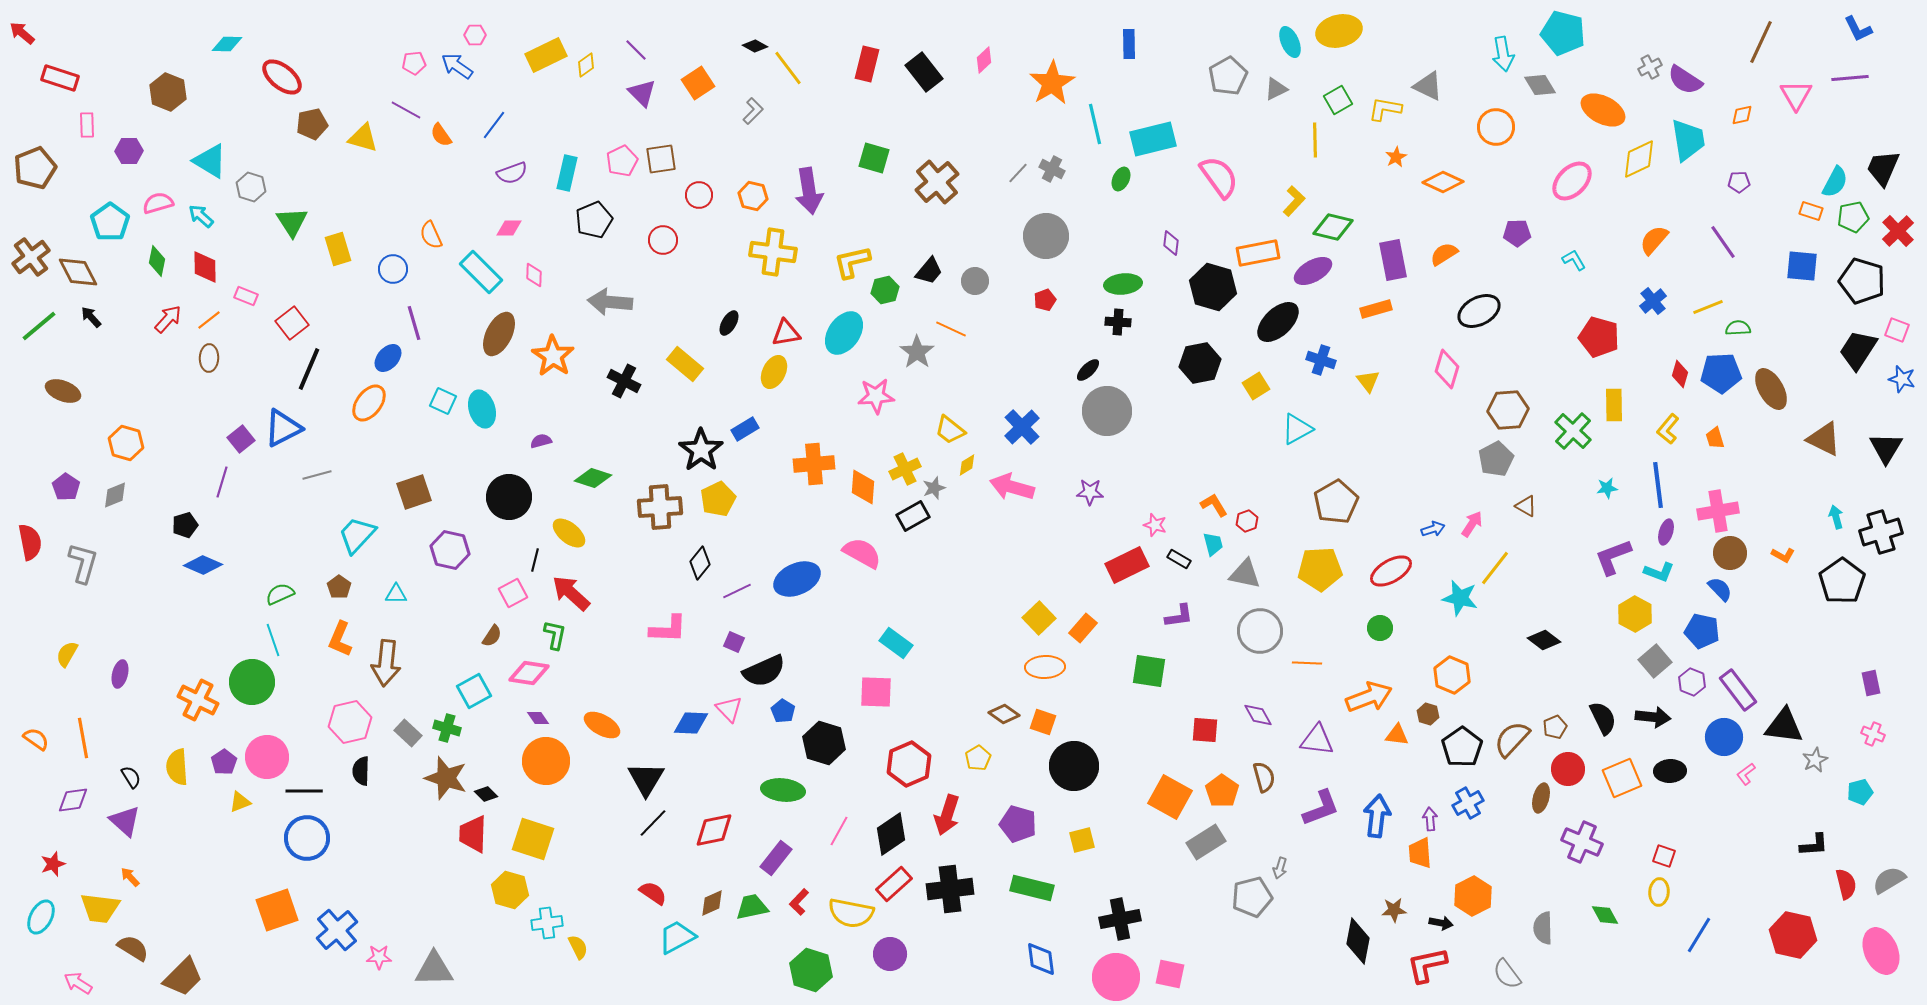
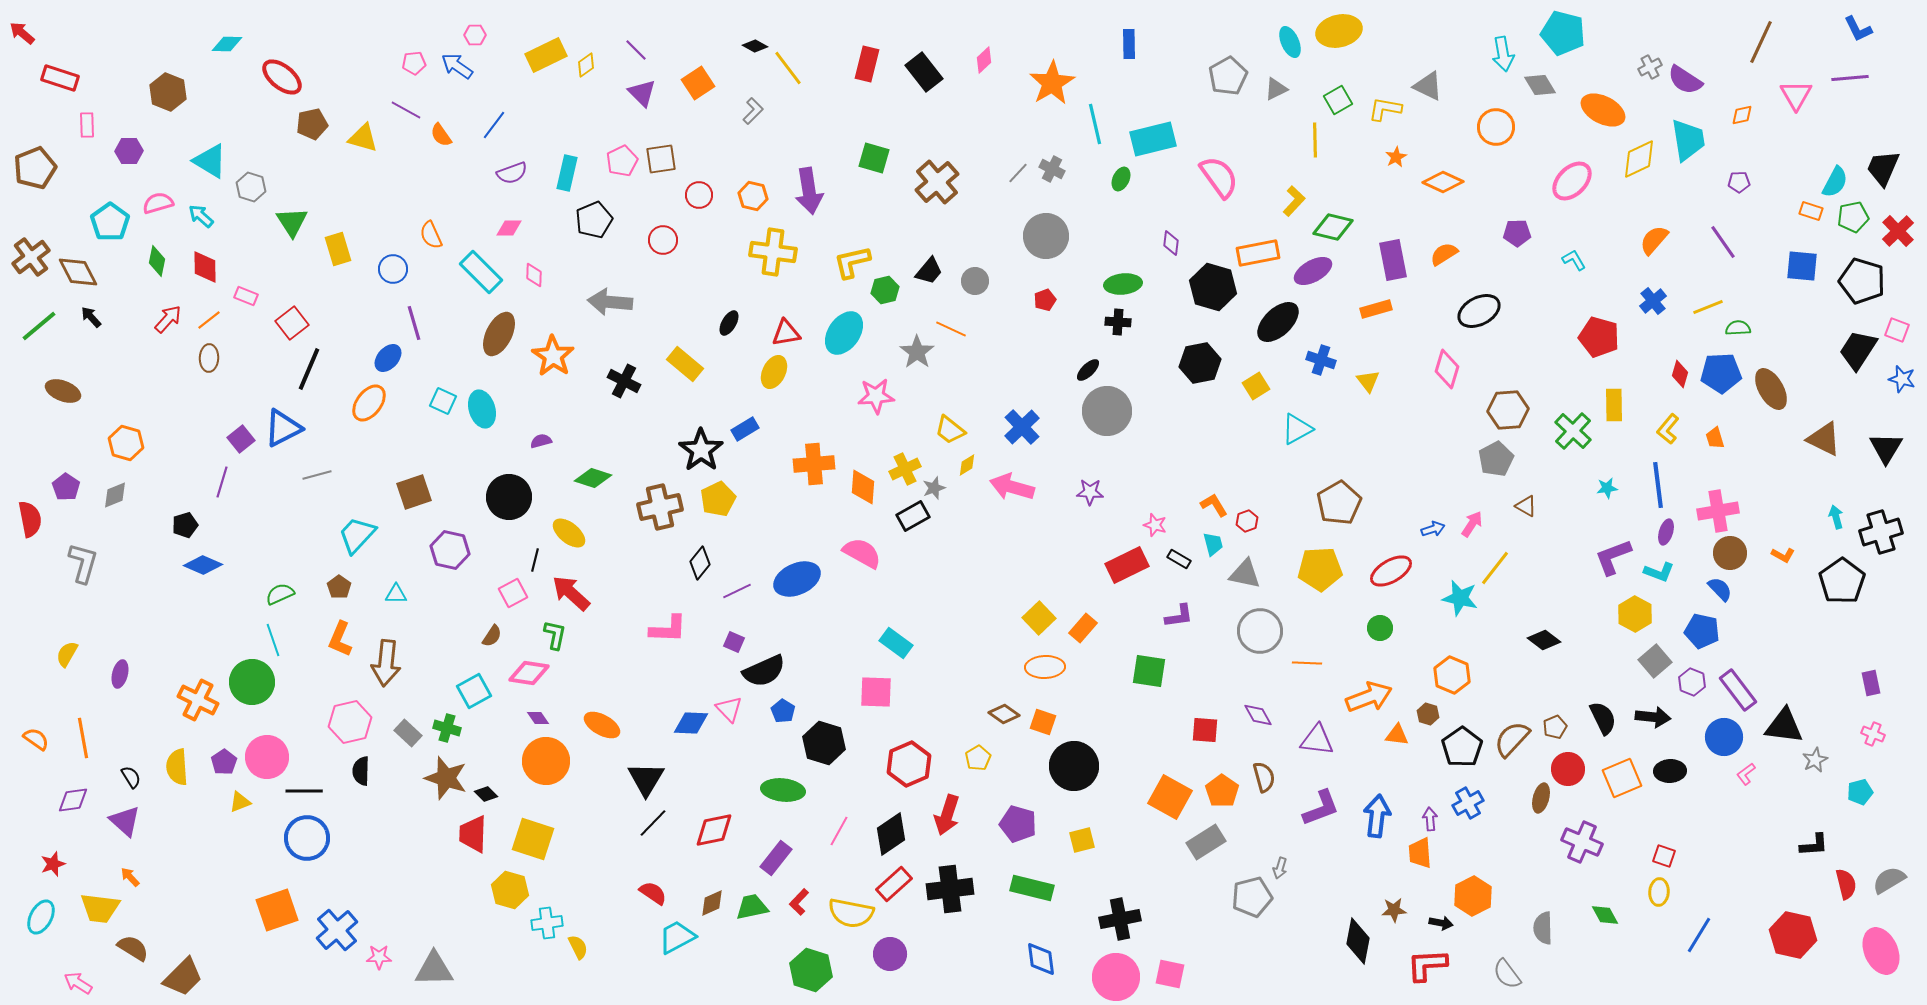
brown pentagon at (1336, 502): moved 3 px right, 1 px down
brown cross at (660, 507): rotated 9 degrees counterclockwise
red semicircle at (30, 542): moved 23 px up
red L-shape at (1427, 965): rotated 9 degrees clockwise
